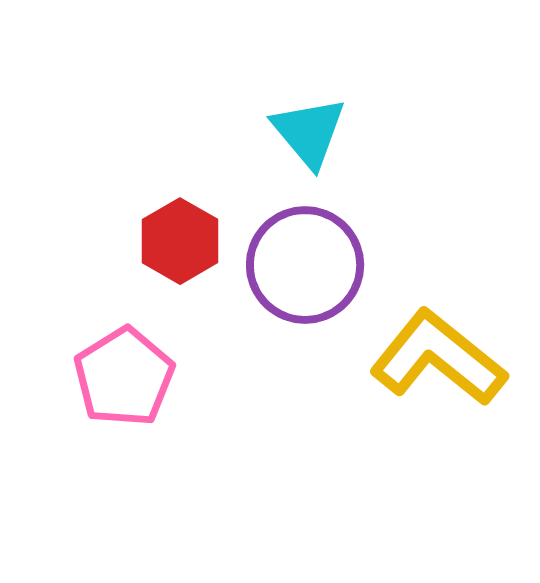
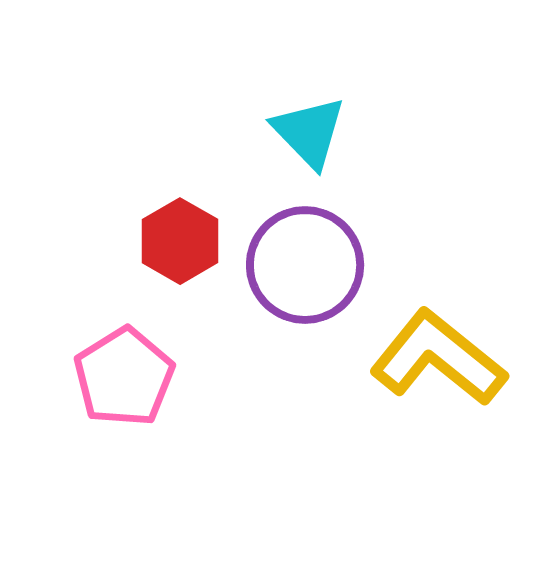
cyan triangle: rotated 4 degrees counterclockwise
